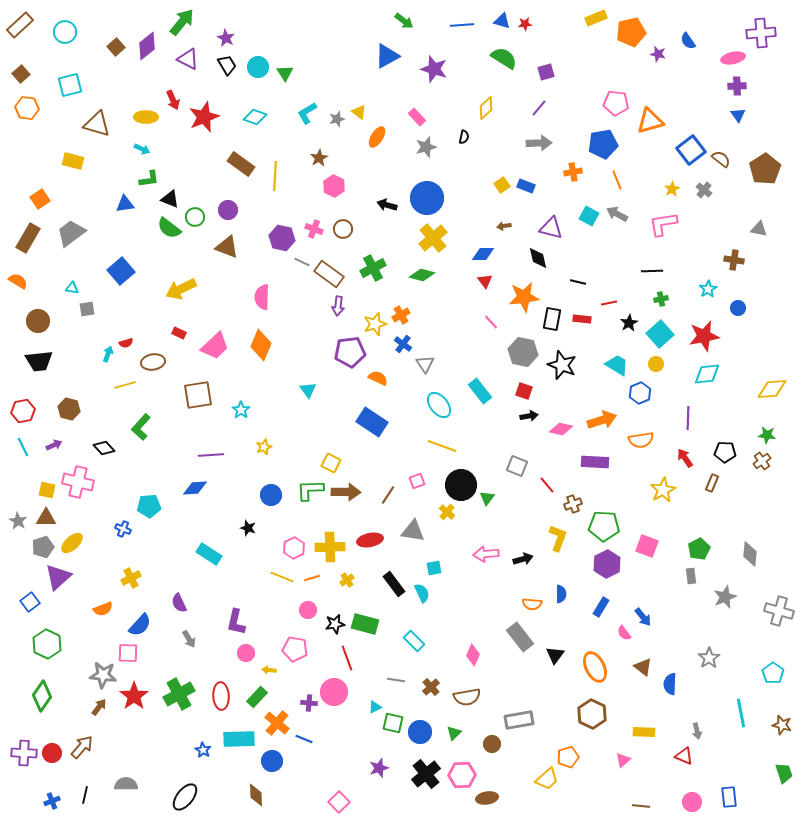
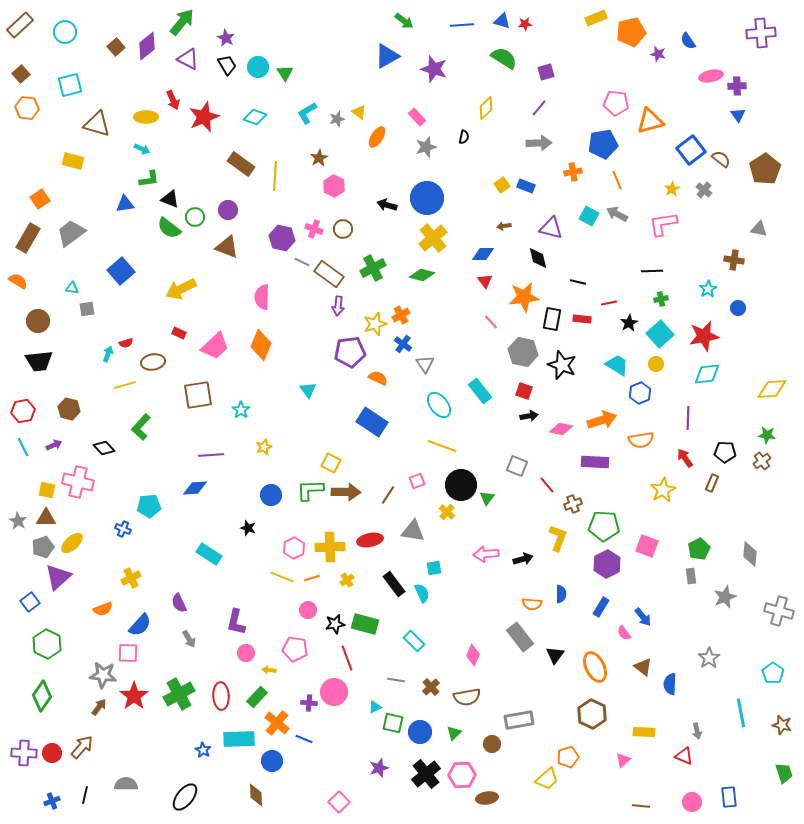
pink ellipse at (733, 58): moved 22 px left, 18 px down
